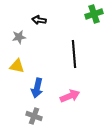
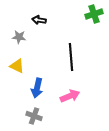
gray star: rotated 16 degrees clockwise
black line: moved 3 px left, 3 px down
yellow triangle: rotated 14 degrees clockwise
